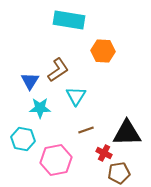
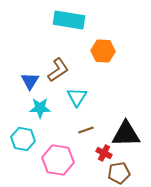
cyan triangle: moved 1 px right, 1 px down
black triangle: moved 1 px left, 1 px down
pink hexagon: moved 2 px right; rotated 20 degrees clockwise
